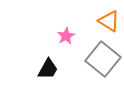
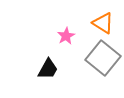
orange triangle: moved 6 px left, 2 px down
gray square: moved 1 px up
